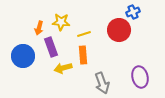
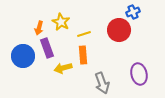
yellow star: rotated 24 degrees clockwise
purple rectangle: moved 4 px left, 1 px down
purple ellipse: moved 1 px left, 3 px up
